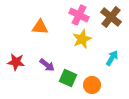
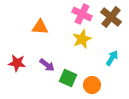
pink cross: moved 3 px right, 1 px up
red star: moved 1 px right, 1 px down
